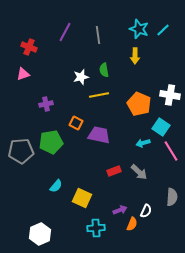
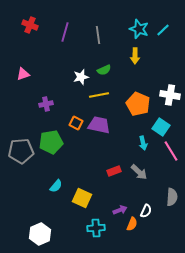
purple line: rotated 12 degrees counterclockwise
red cross: moved 1 px right, 22 px up
green semicircle: rotated 104 degrees counterclockwise
orange pentagon: moved 1 px left
purple trapezoid: moved 10 px up
cyan arrow: rotated 88 degrees counterclockwise
